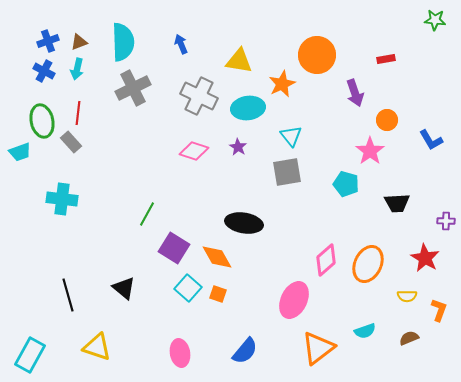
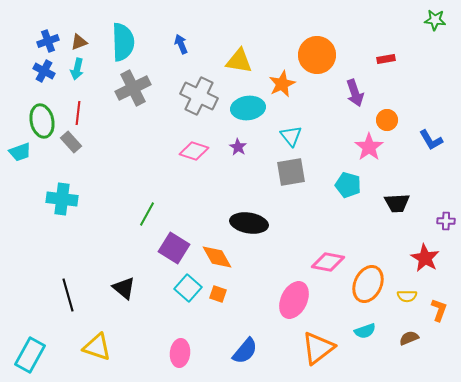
pink star at (370, 151): moved 1 px left, 4 px up
gray square at (287, 172): moved 4 px right
cyan pentagon at (346, 184): moved 2 px right, 1 px down
black ellipse at (244, 223): moved 5 px right
pink diamond at (326, 260): moved 2 px right, 2 px down; rotated 52 degrees clockwise
orange ellipse at (368, 264): moved 20 px down
pink ellipse at (180, 353): rotated 16 degrees clockwise
